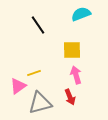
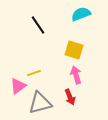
yellow square: moved 2 px right; rotated 18 degrees clockwise
